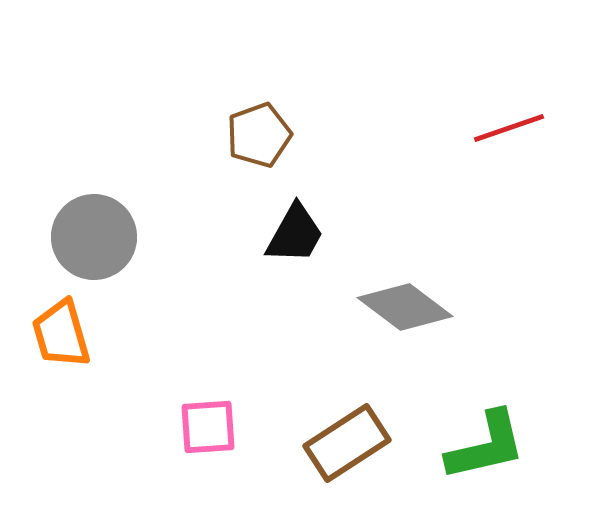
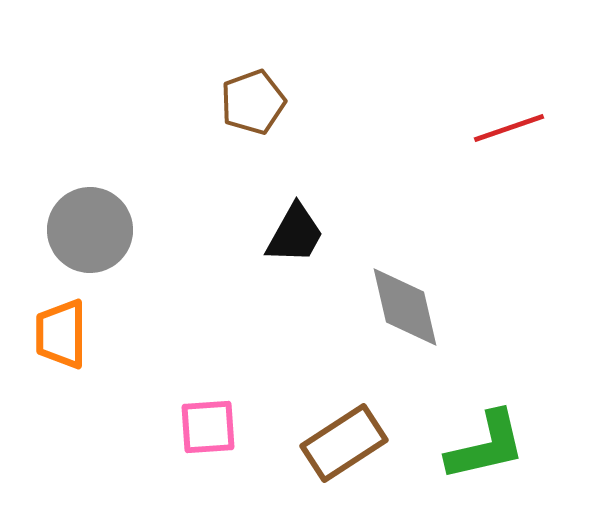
brown pentagon: moved 6 px left, 33 px up
gray circle: moved 4 px left, 7 px up
gray diamond: rotated 40 degrees clockwise
orange trapezoid: rotated 16 degrees clockwise
brown rectangle: moved 3 px left
